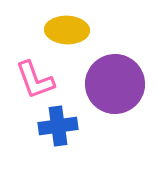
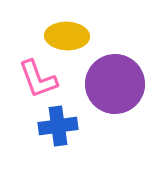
yellow ellipse: moved 6 px down
pink L-shape: moved 3 px right, 1 px up
